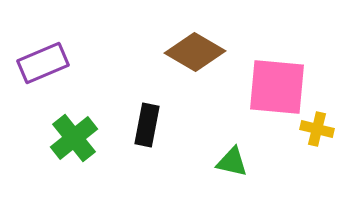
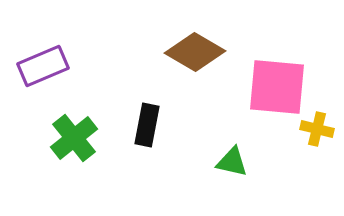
purple rectangle: moved 3 px down
